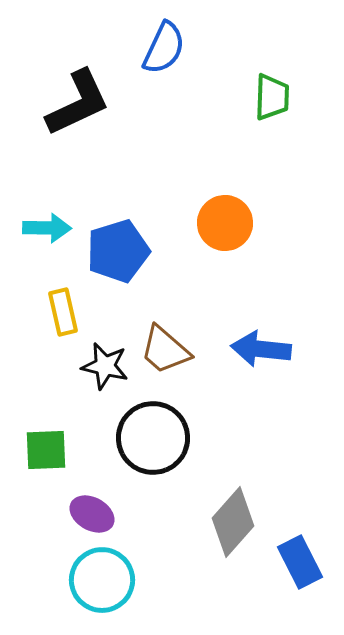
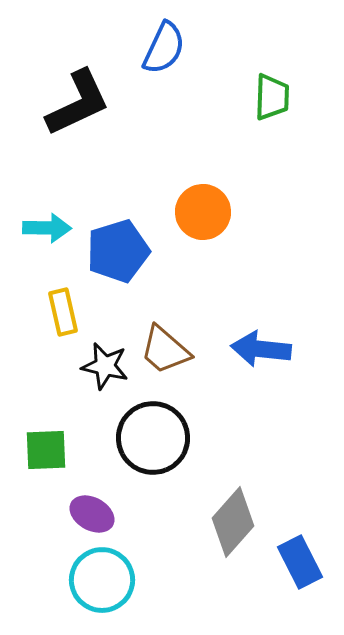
orange circle: moved 22 px left, 11 px up
